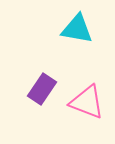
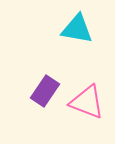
purple rectangle: moved 3 px right, 2 px down
